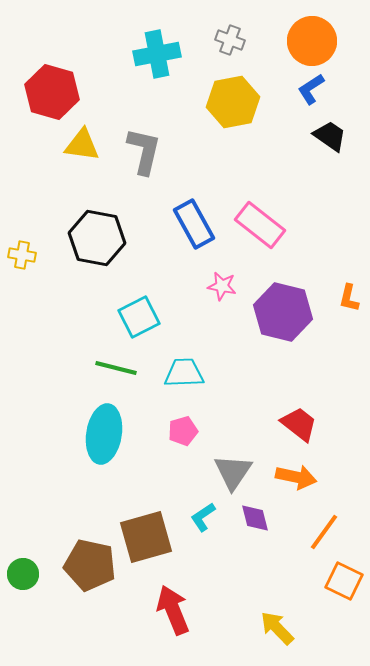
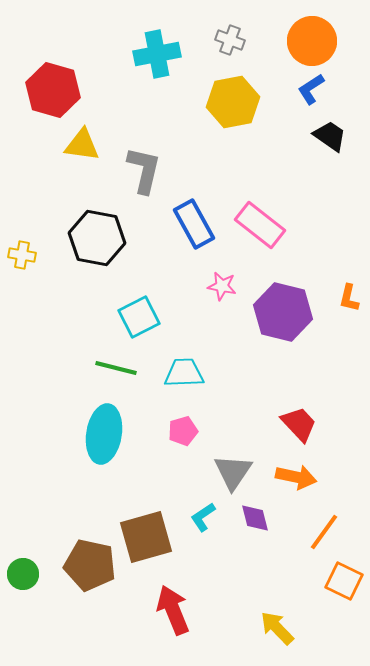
red hexagon: moved 1 px right, 2 px up
gray L-shape: moved 19 px down
red trapezoid: rotated 9 degrees clockwise
